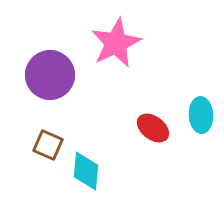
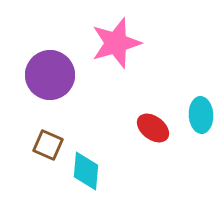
pink star: rotated 9 degrees clockwise
